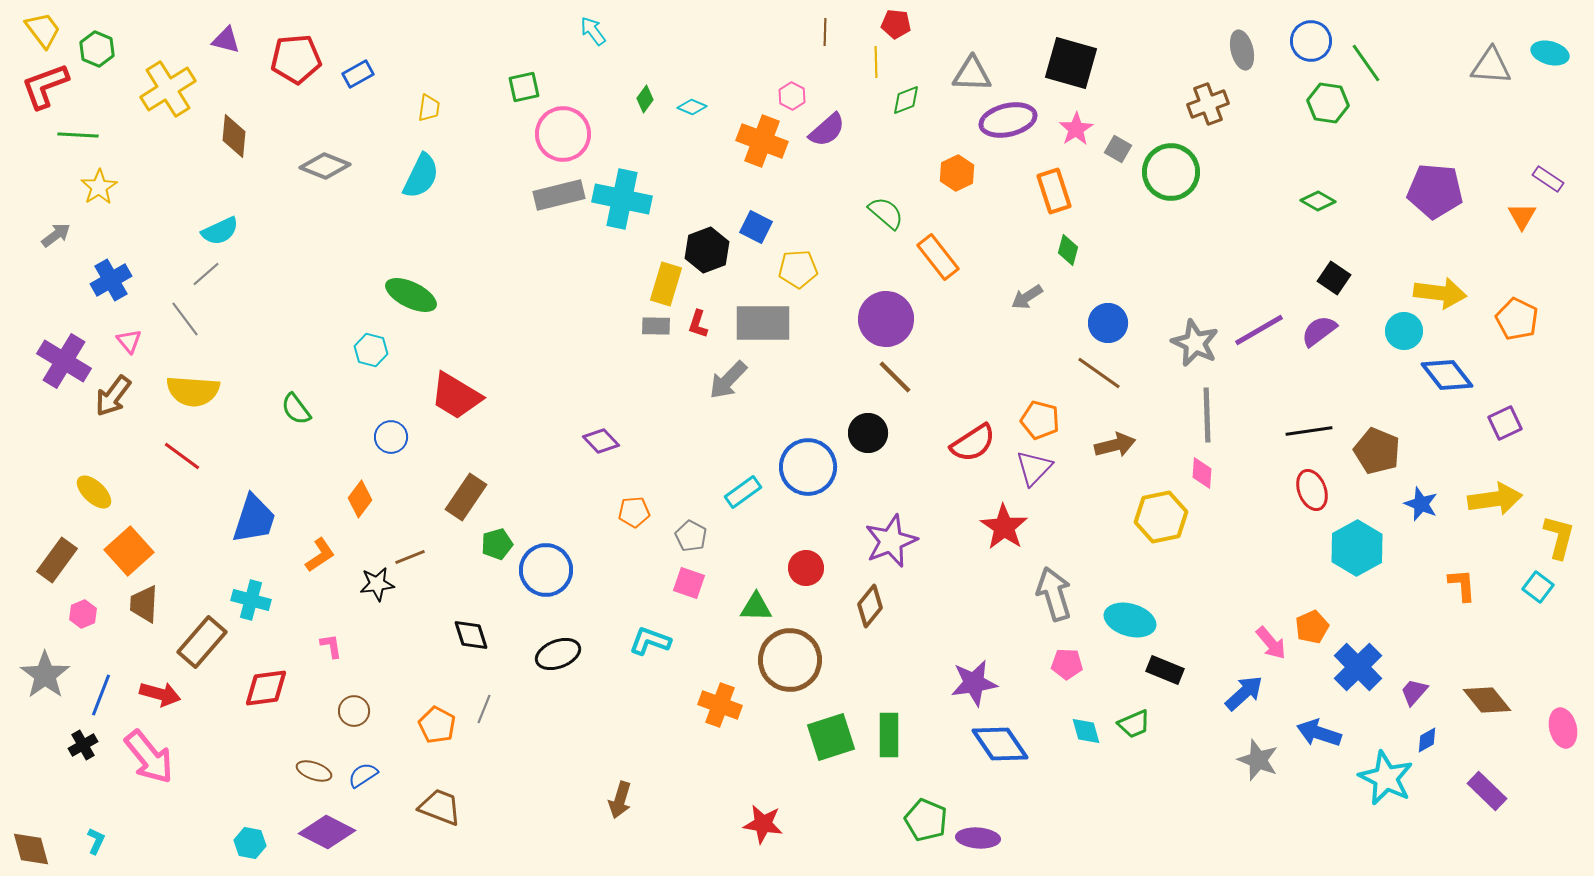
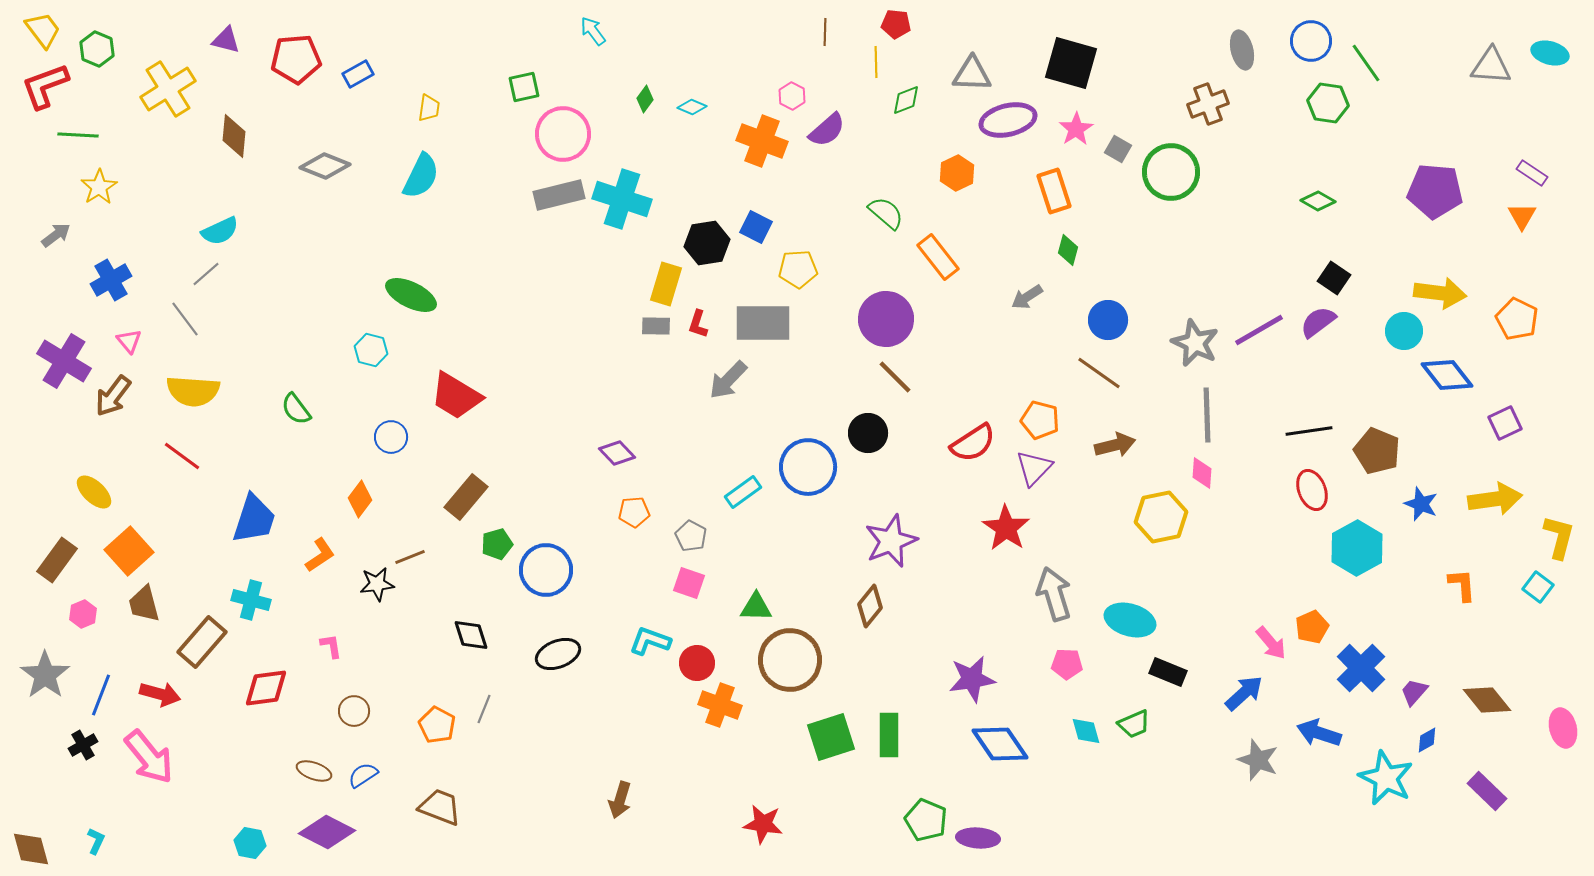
purple rectangle at (1548, 179): moved 16 px left, 6 px up
cyan cross at (622, 199): rotated 6 degrees clockwise
black hexagon at (707, 250): moved 7 px up; rotated 12 degrees clockwise
blue circle at (1108, 323): moved 3 px up
purple semicircle at (1319, 331): moved 1 px left, 9 px up
purple diamond at (601, 441): moved 16 px right, 12 px down
brown rectangle at (466, 497): rotated 6 degrees clockwise
red star at (1004, 527): moved 2 px right, 1 px down
red circle at (806, 568): moved 109 px left, 95 px down
brown trapezoid at (144, 604): rotated 18 degrees counterclockwise
blue cross at (1358, 667): moved 3 px right, 1 px down
black rectangle at (1165, 670): moved 3 px right, 2 px down
purple star at (974, 683): moved 2 px left, 4 px up
